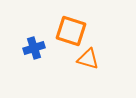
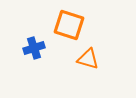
orange square: moved 2 px left, 6 px up
